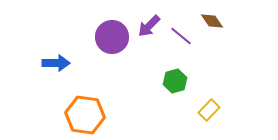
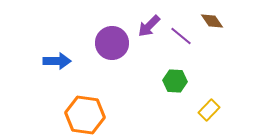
purple circle: moved 6 px down
blue arrow: moved 1 px right, 2 px up
green hexagon: rotated 20 degrees clockwise
